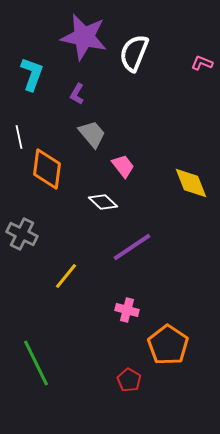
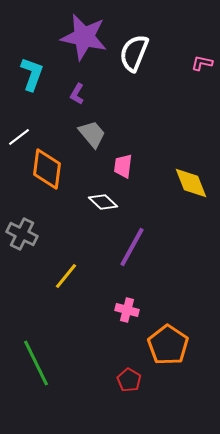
pink L-shape: rotated 10 degrees counterclockwise
white line: rotated 65 degrees clockwise
pink trapezoid: rotated 135 degrees counterclockwise
purple line: rotated 27 degrees counterclockwise
